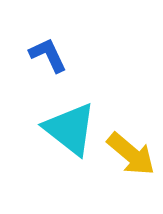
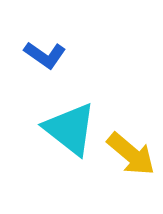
blue L-shape: moved 3 px left; rotated 150 degrees clockwise
